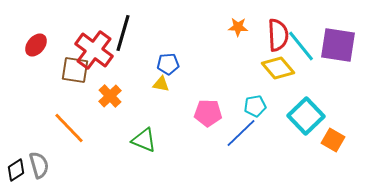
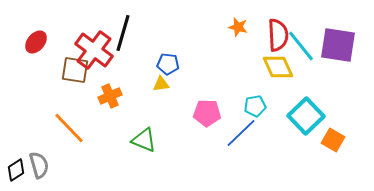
orange star: rotated 12 degrees clockwise
red ellipse: moved 3 px up
blue pentagon: rotated 10 degrees clockwise
yellow diamond: moved 1 px up; rotated 16 degrees clockwise
yellow triangle: rotated 18 degrees counterclockwise
orange cross: rotated 20 degrees clockwise
pink pentagon: moved 1 px left
